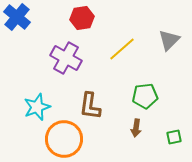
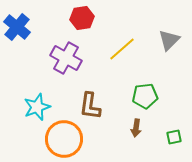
blue cross: moved 10 px down
